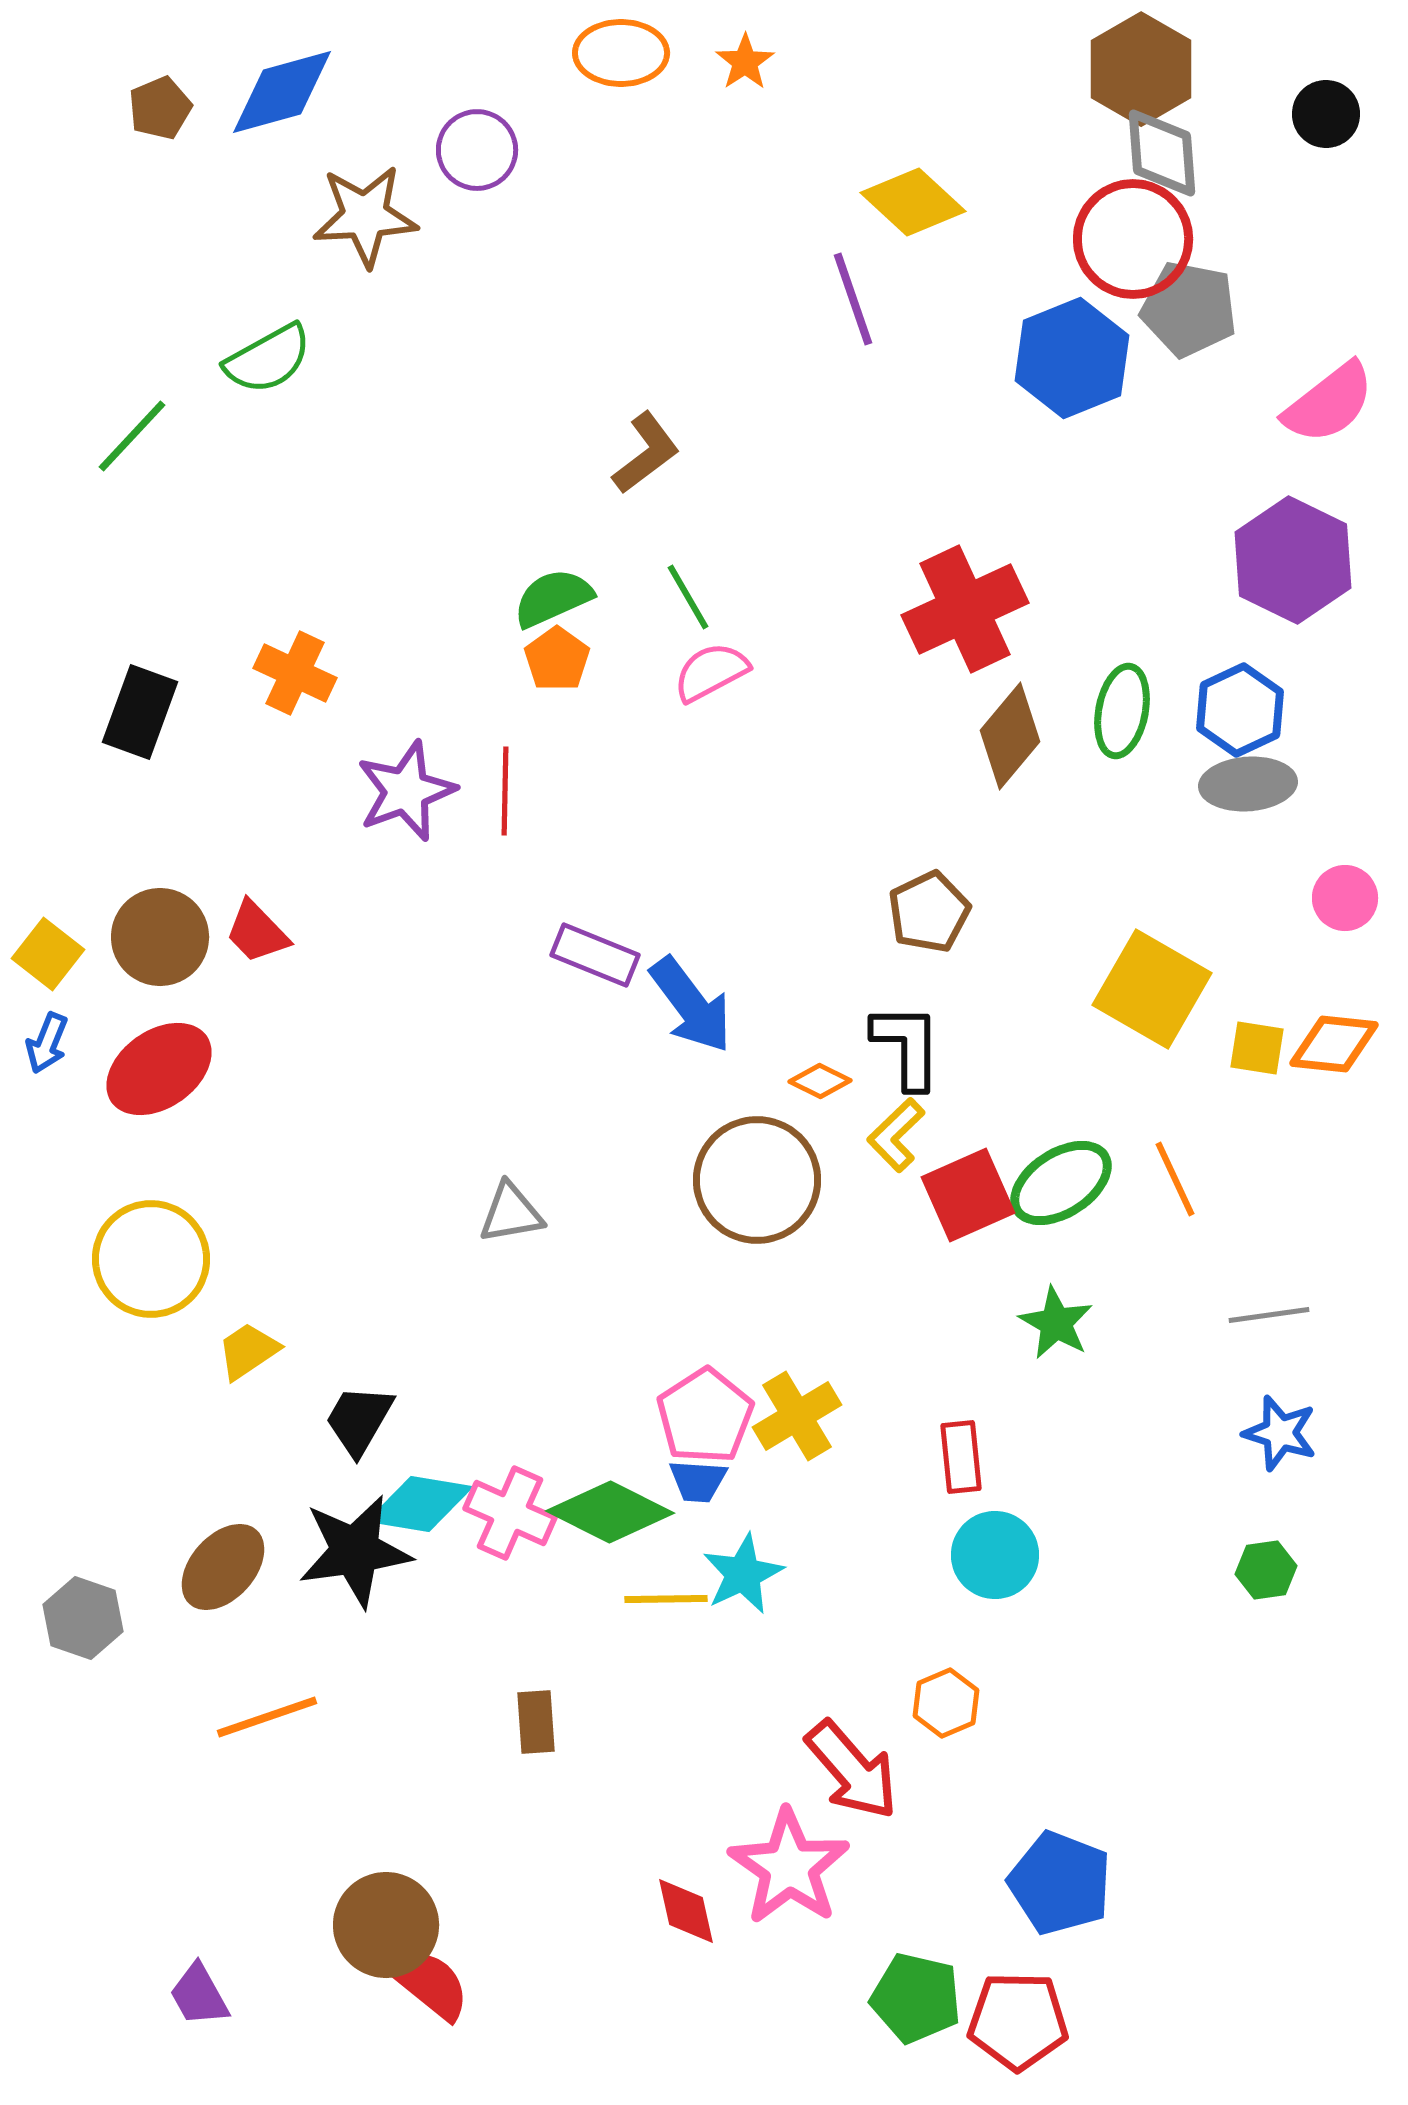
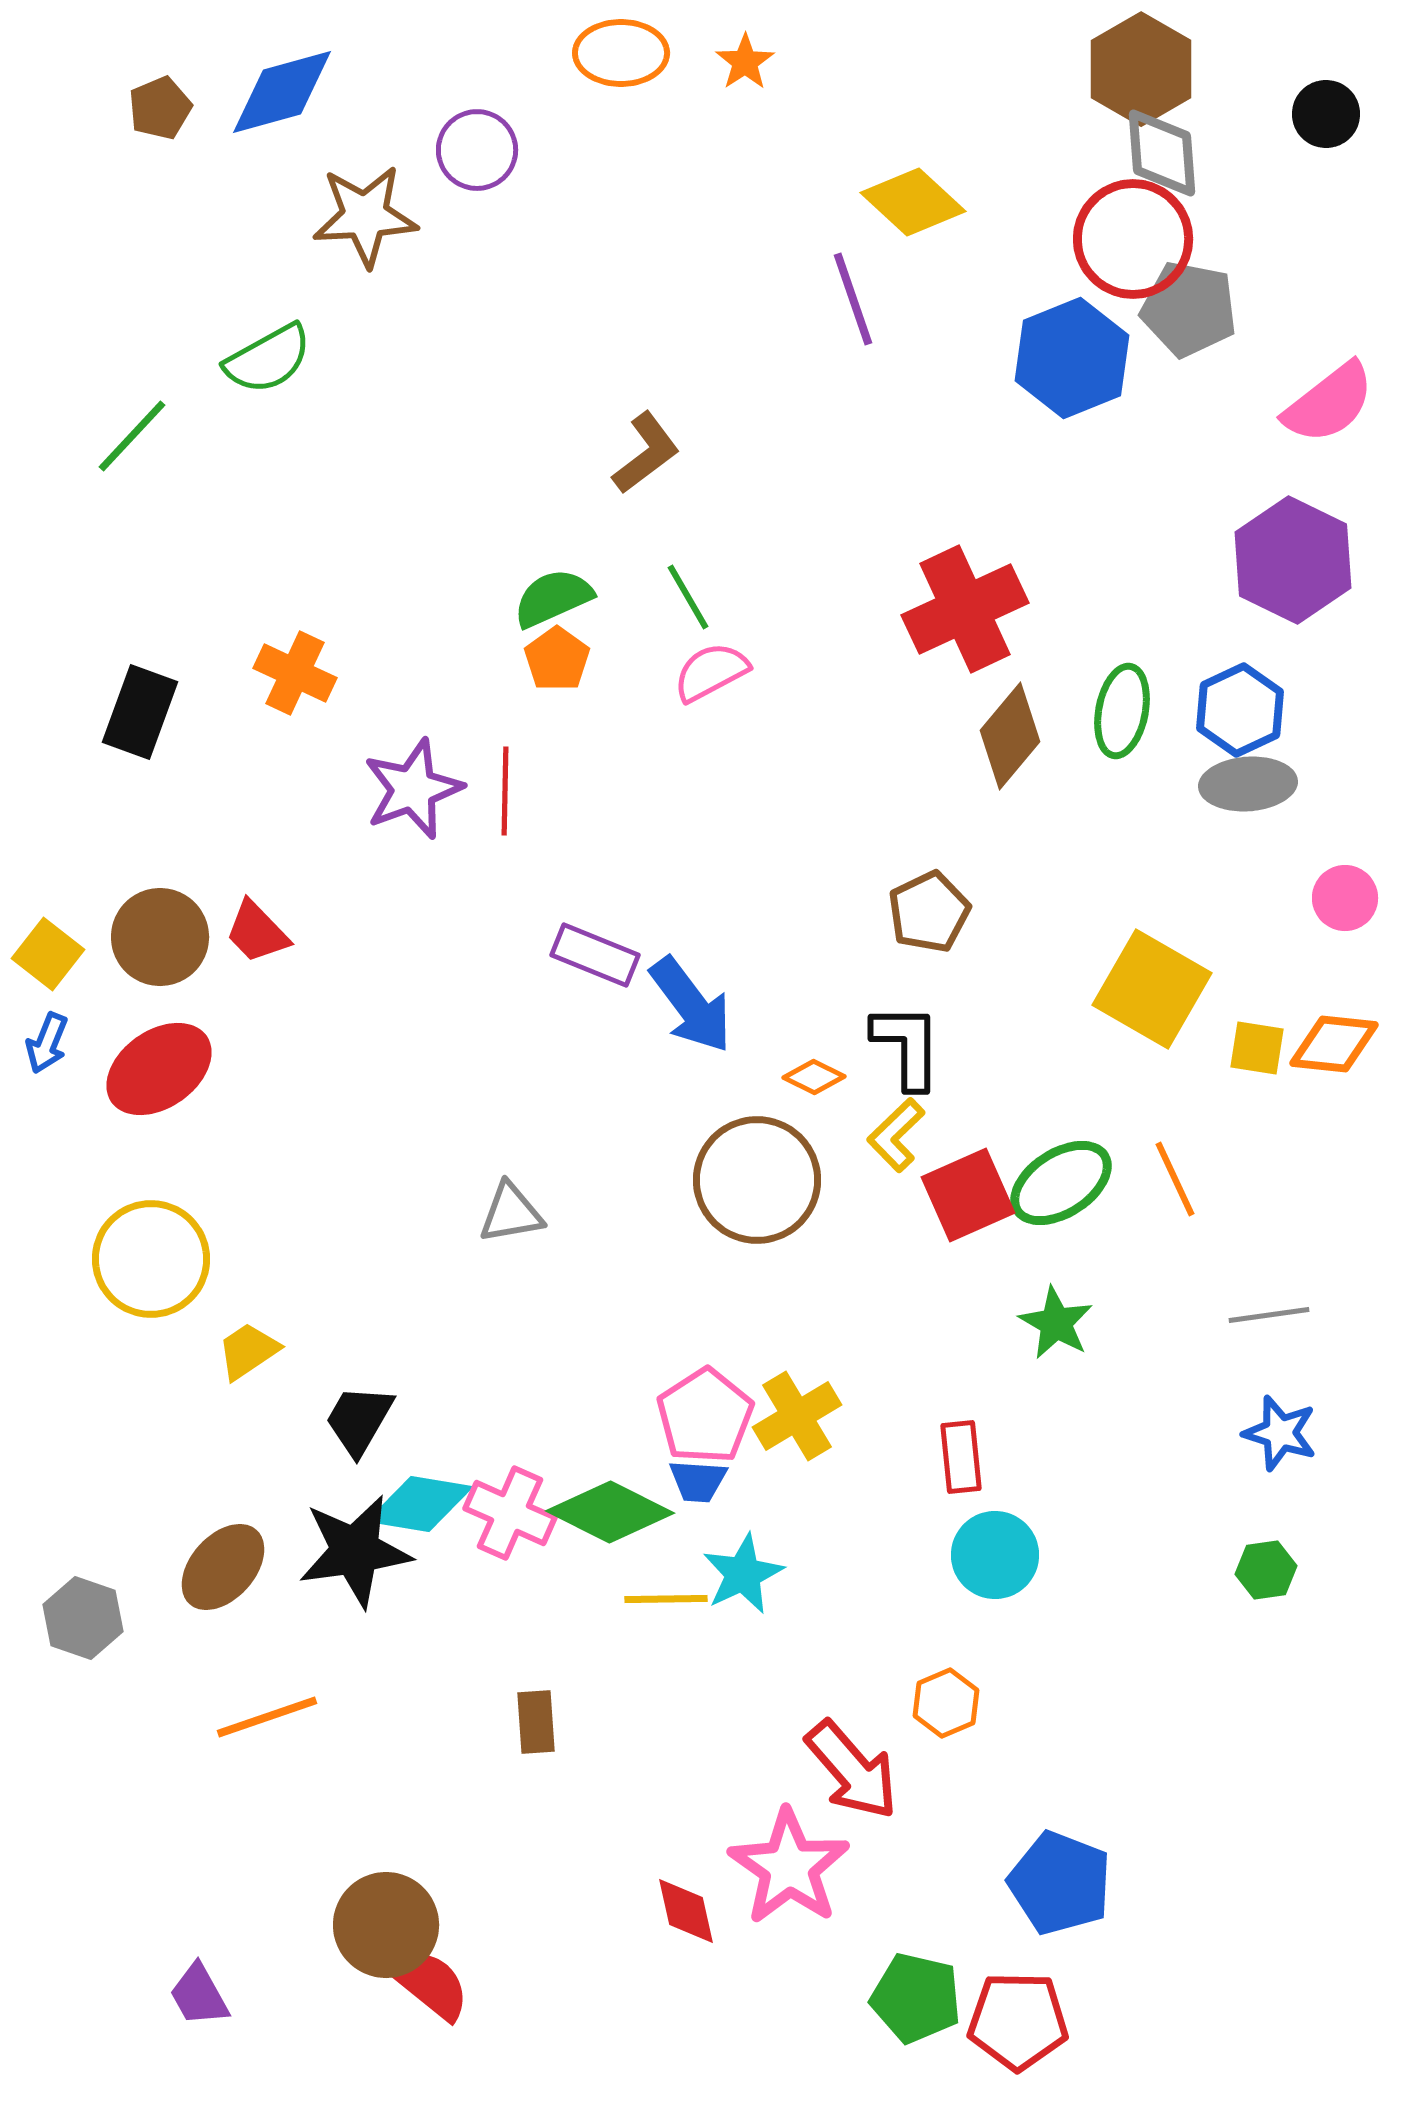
purple star at (406, 791): moved 7 px right, 2 px up
orange diamond at (820, 1081): moved 6 px left, 4 px up
